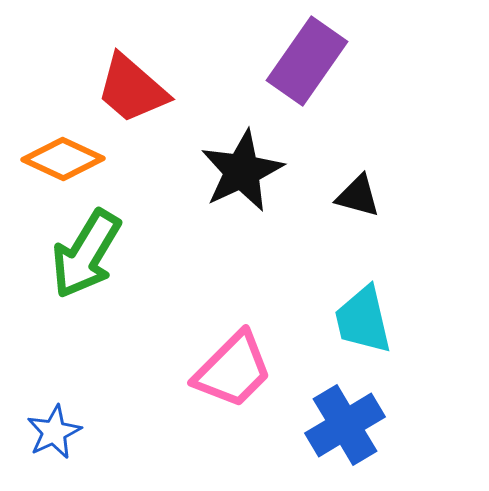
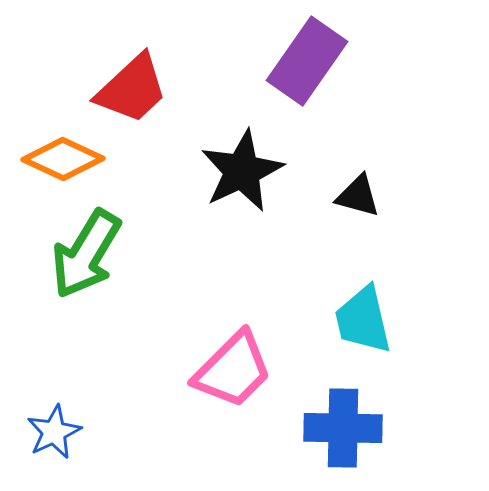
red trapezoid: rotated 84 degrees counterclockwise
blue cross: moved 2 px left, 3 px down; rotated 32 degrees clockwise
